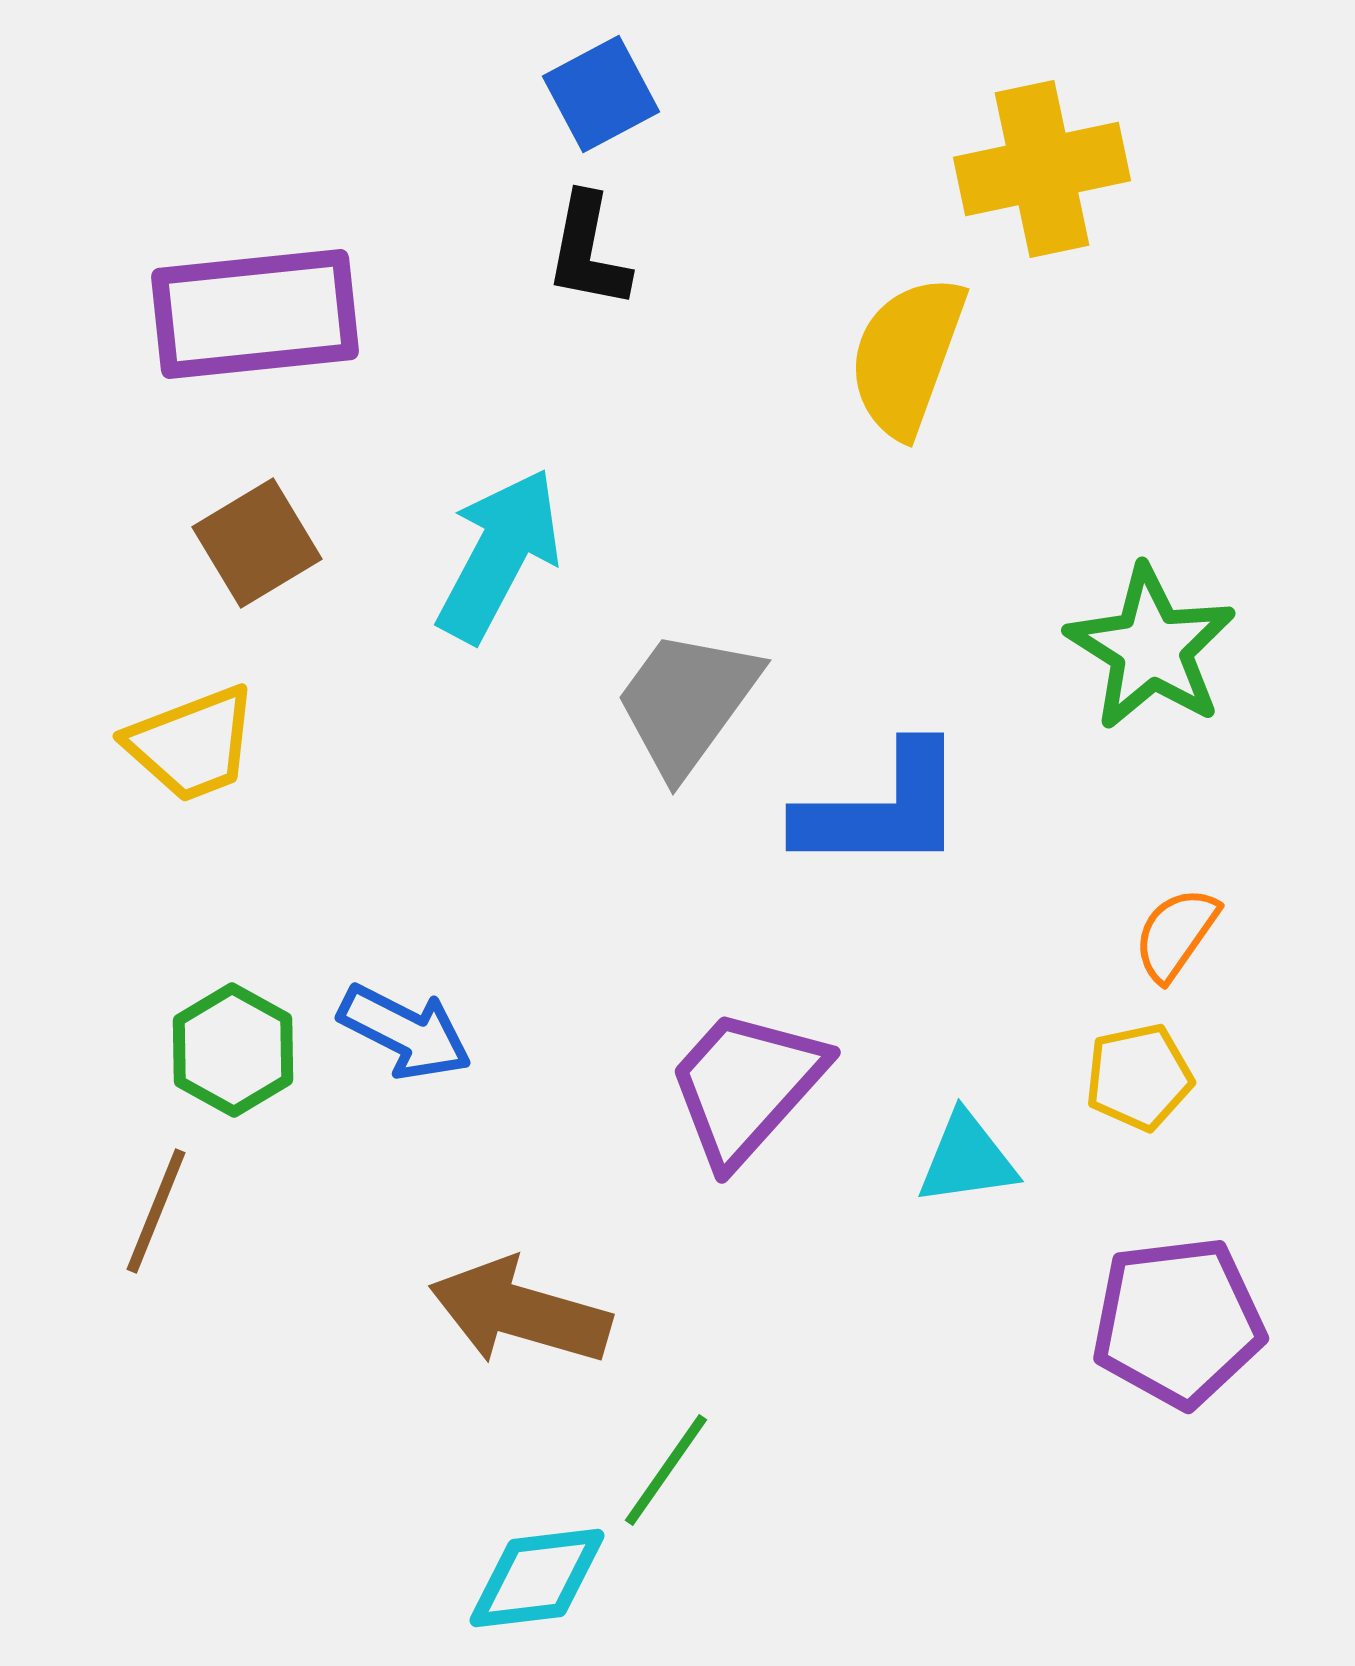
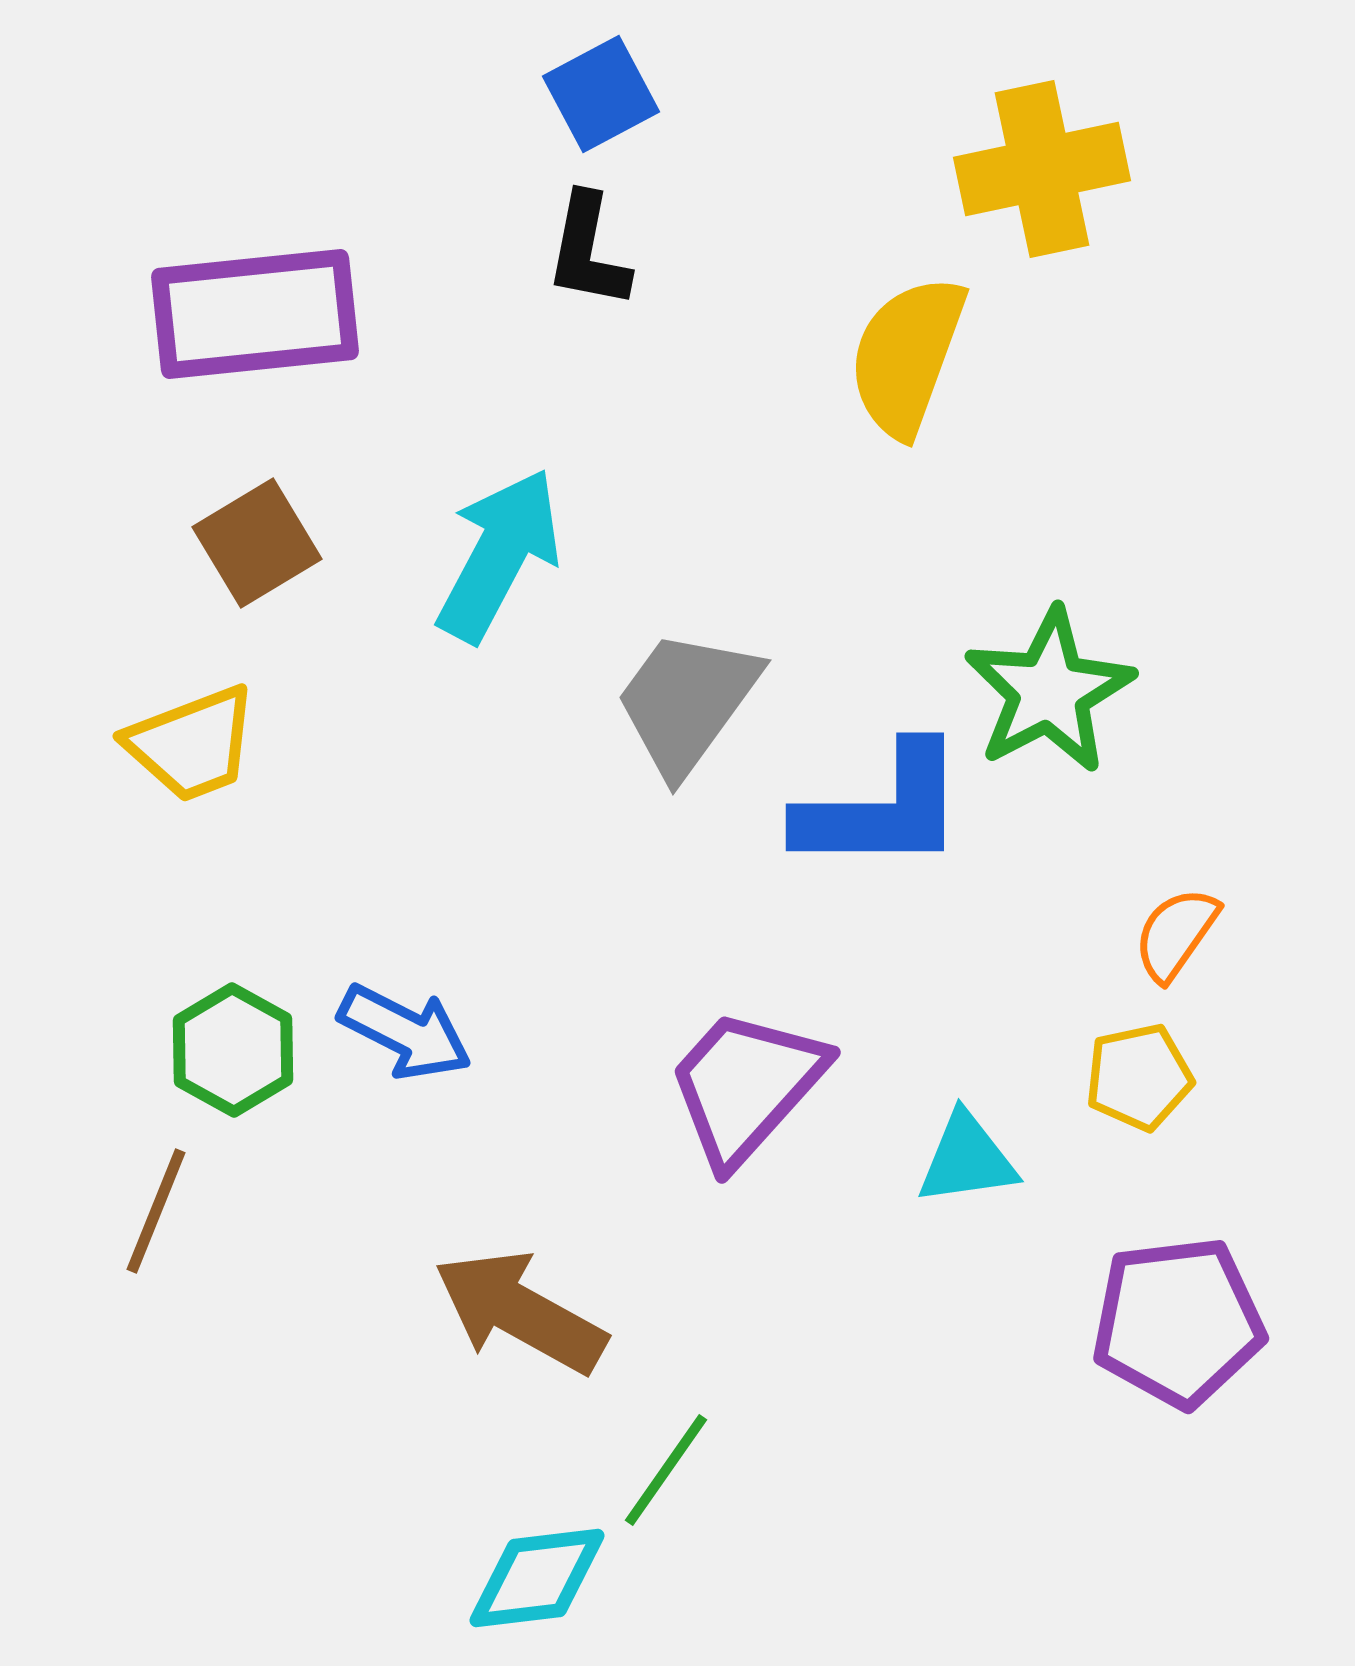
green star: moved 102 px left, 43 px down; rotated 12 degrees clockwise
brown arrow: rotated 13 degrees clockwise
